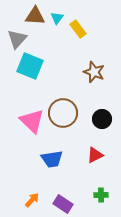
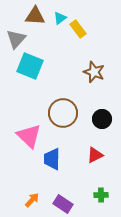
cyan triangle: moved 3 px right; rotated 16 degrees clockwise
gray triangle: moved 1 px left
pink triangle: moved 3 px left, 15 px down
blue trapezoid: rotated 100 degrees clockwise
